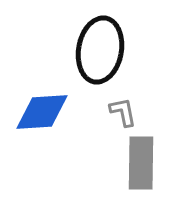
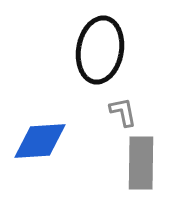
blue diamond: moved 2 px left, 29 px down
